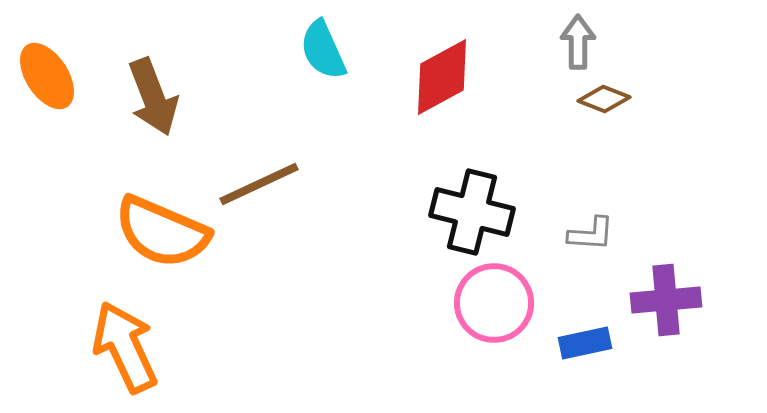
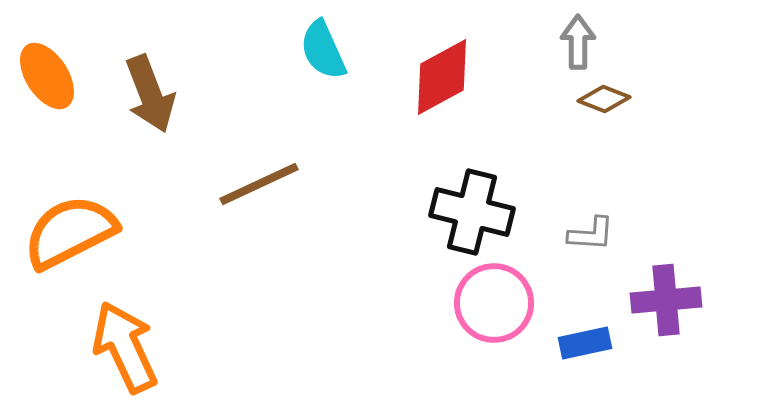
brown arrow: moved 3 px left, 3 px up
orange semicircle: moved 92 px left; rotated 130 degrees clockwise
